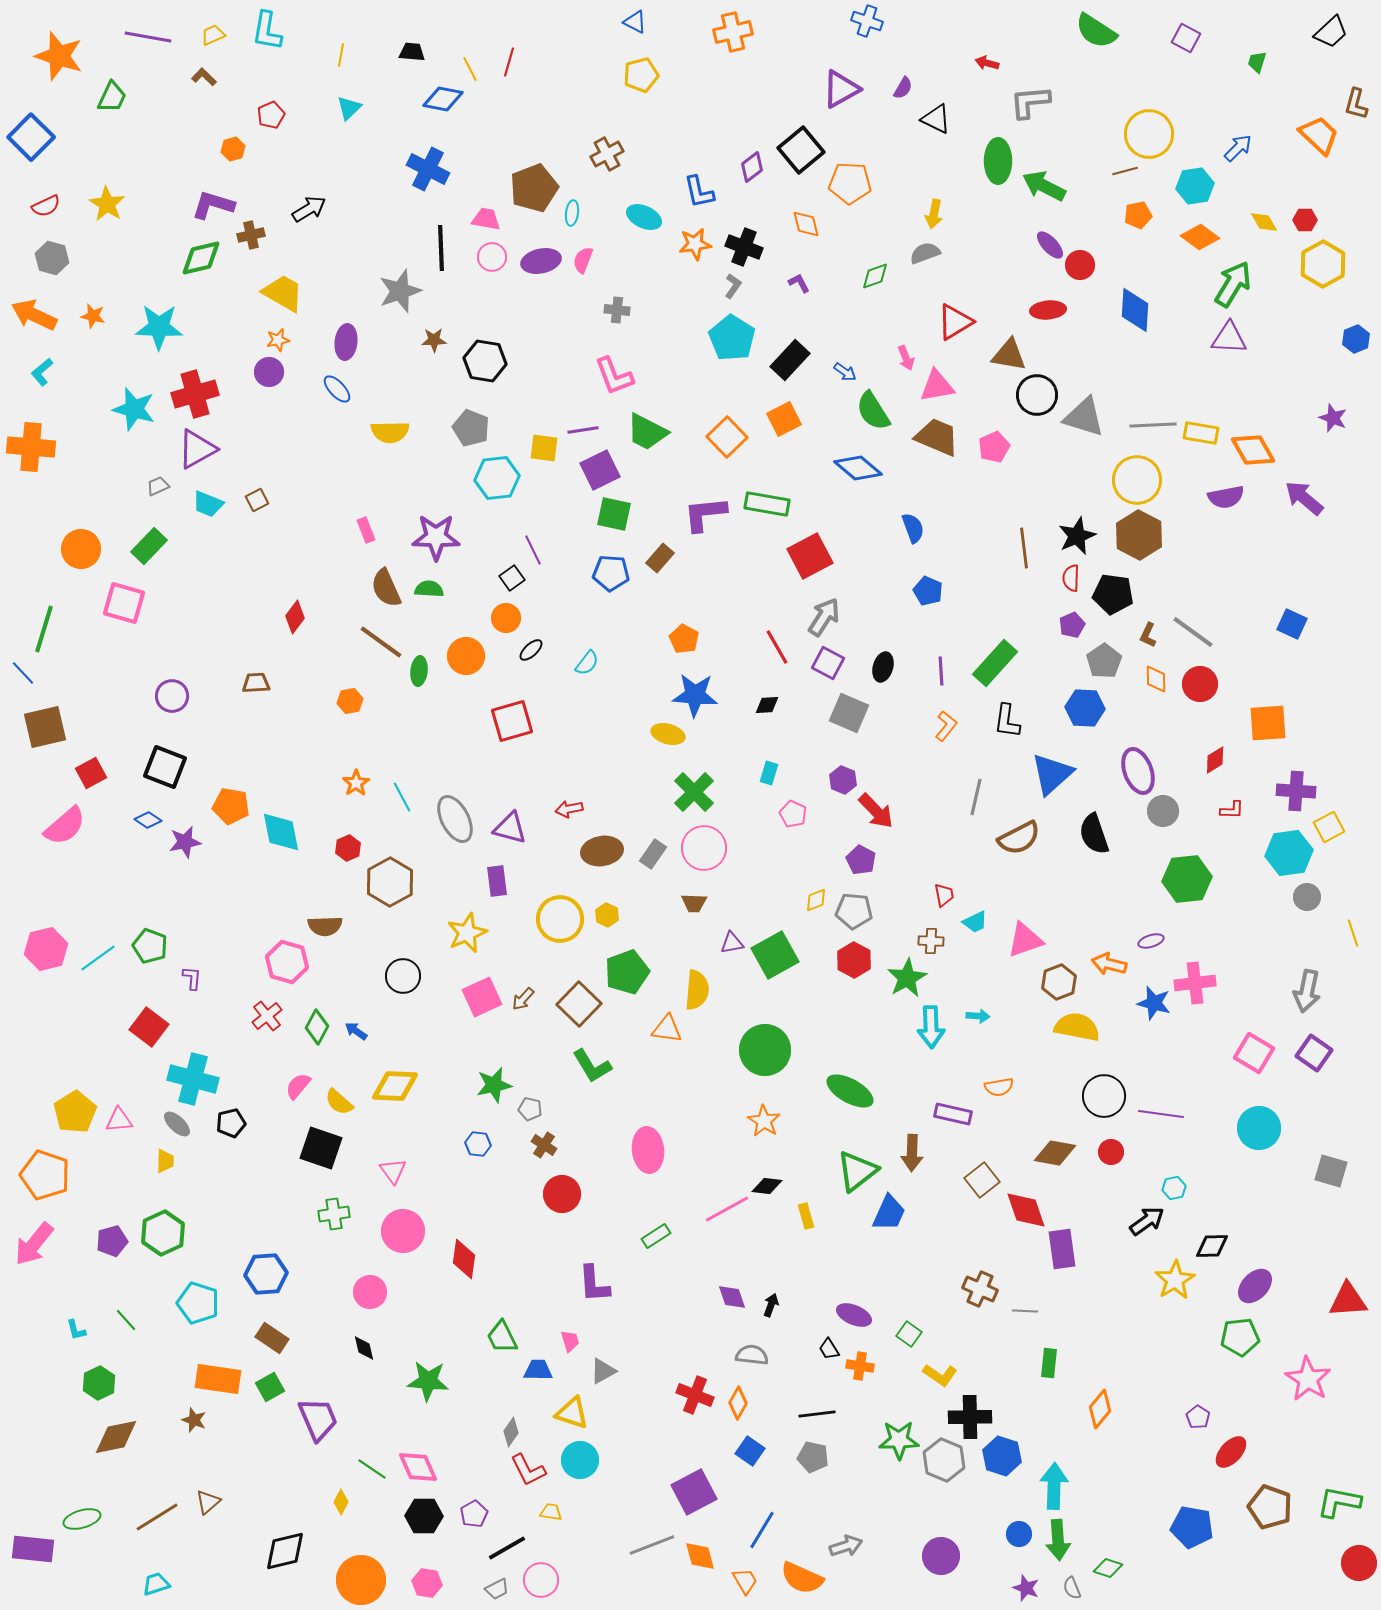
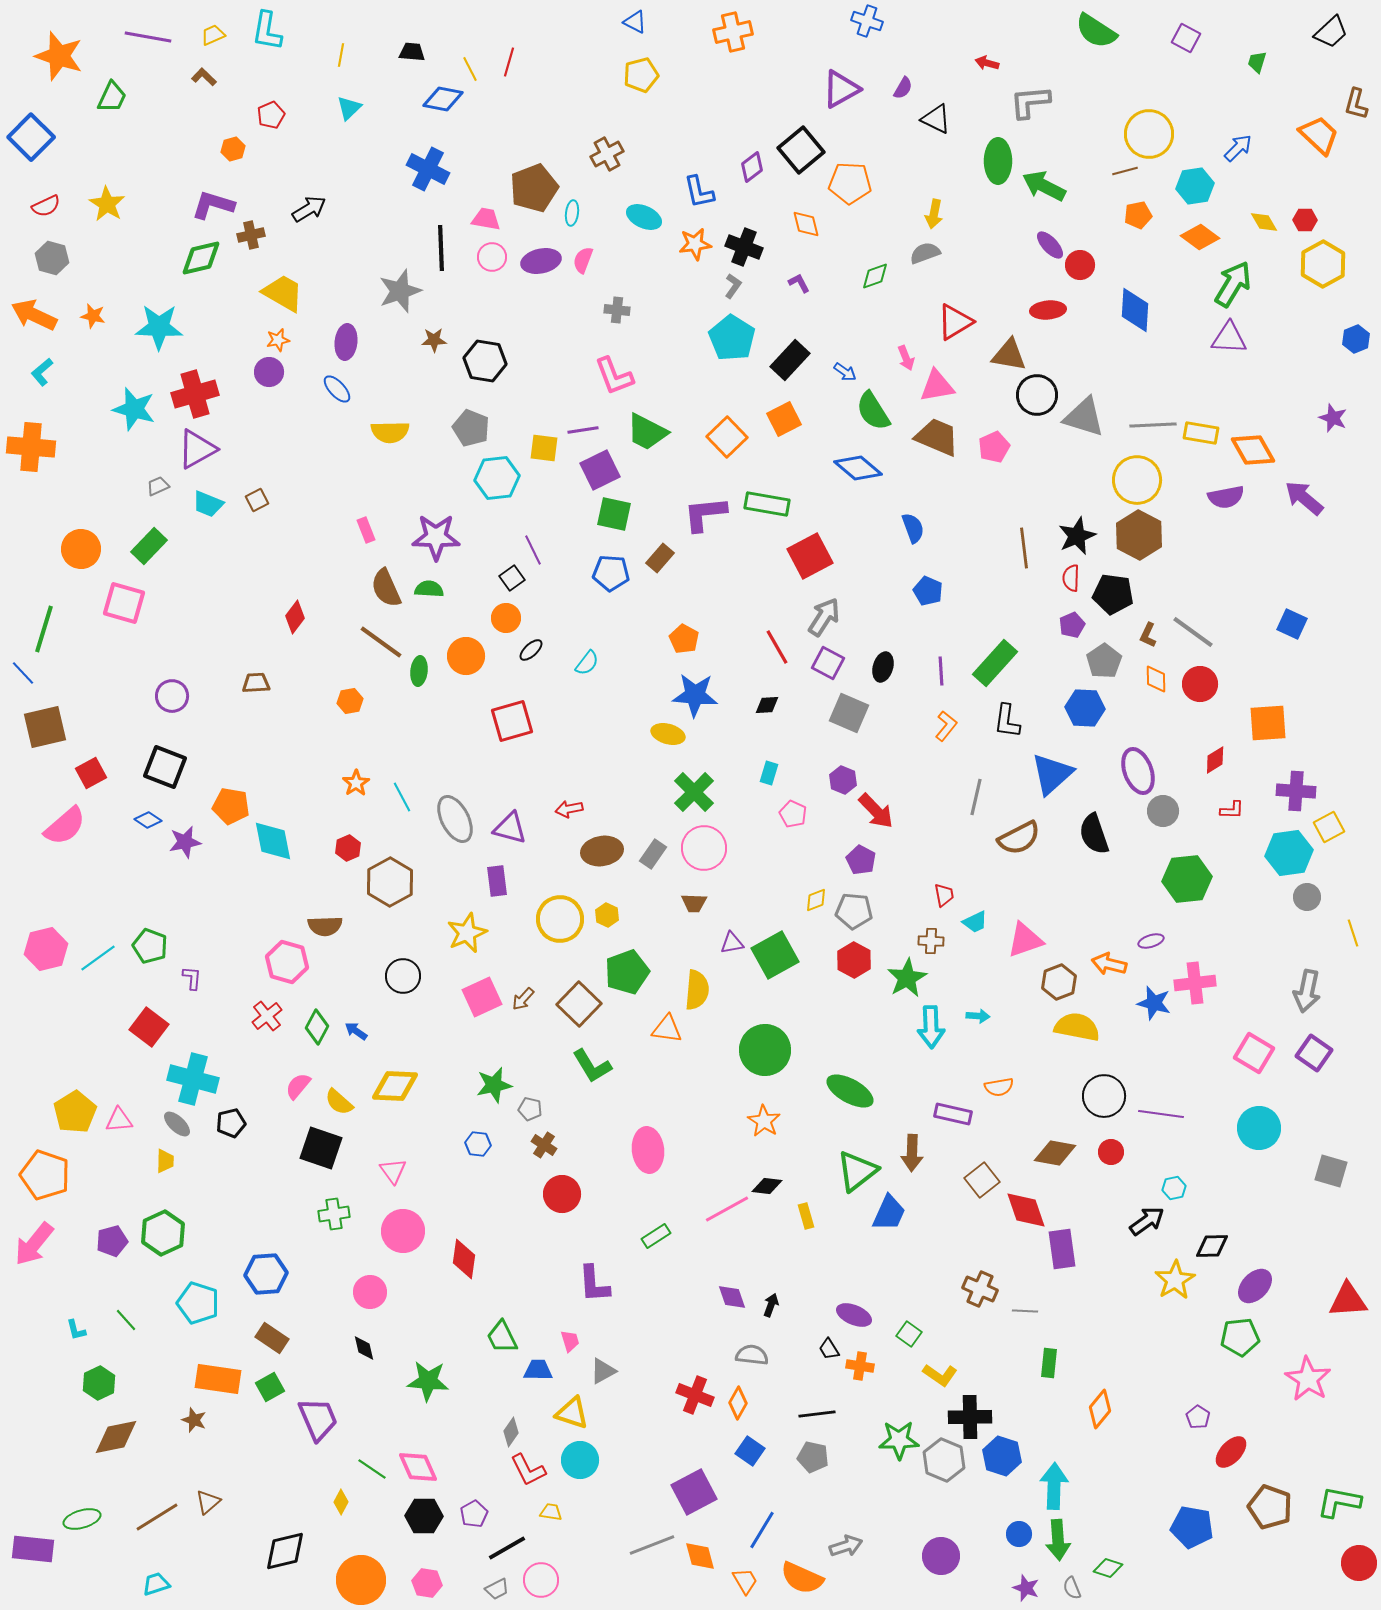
cyan diamond at (281, 832): moved 8 px left, 9 px down
